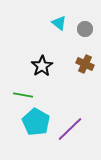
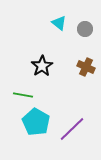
brown cross: moved 1 px right, 3 px down
purple line: moved 2 px right
